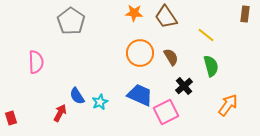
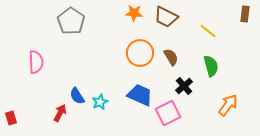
brown trapezoid: rotated 30 degrees counterclockwise
yellow line: moved 2 px right, 4 px up
pink square: moved 2 px right, 1 px down
